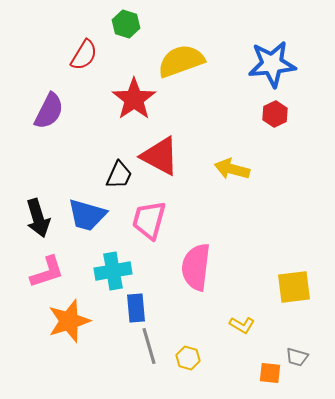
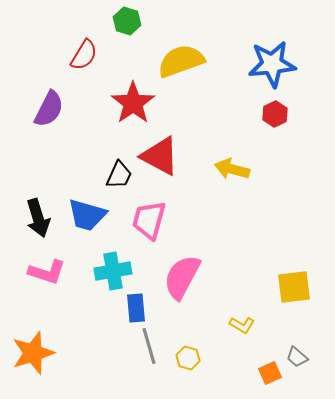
green hexagon: moved 1 px right, 3 px up
red star: moved 1 px left, 4 px down
purple semicircle: moved 2 px up
pink semicircle: moved 14 px left, 10 px down; rotated 21 degrees clockwise
pink L-shape: rotated 36 degrees clockwise
orange star: moved 36 px left, 32 px down
gray trapezoid: rotated 25 degrees clockwise
orange square: rotated 30 degrees counterclockwise
